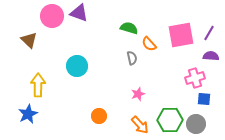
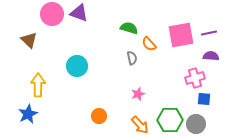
pink circle: moved 2 px up
purple line: rotated 49 degrees clockwise
